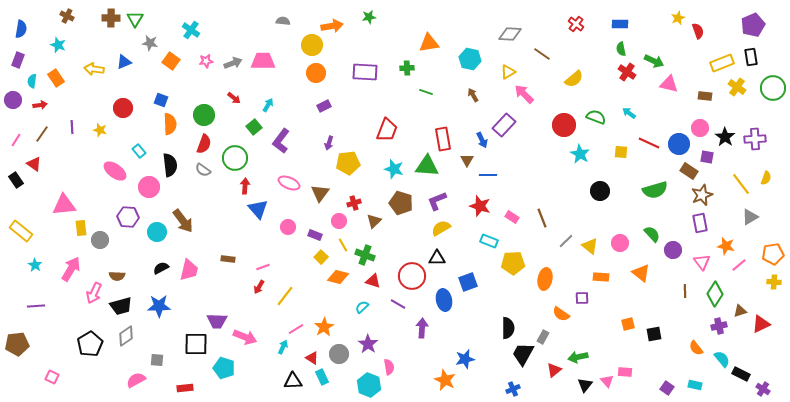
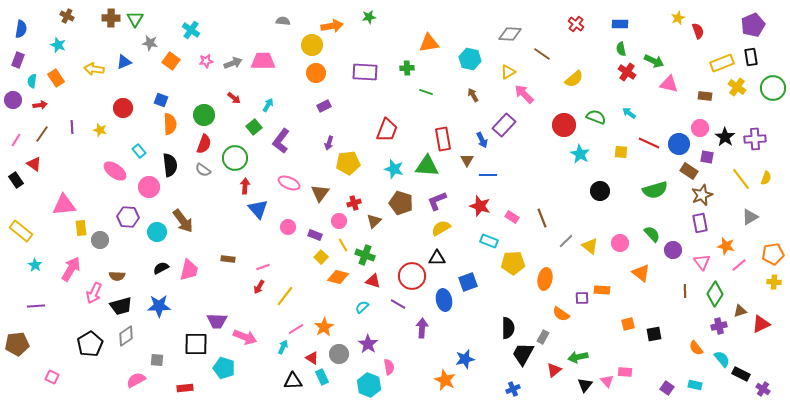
yellow line at (741, 184): moved 5 px up
orange rectangle at (601, 277): moved 1 px right, 13 px down
